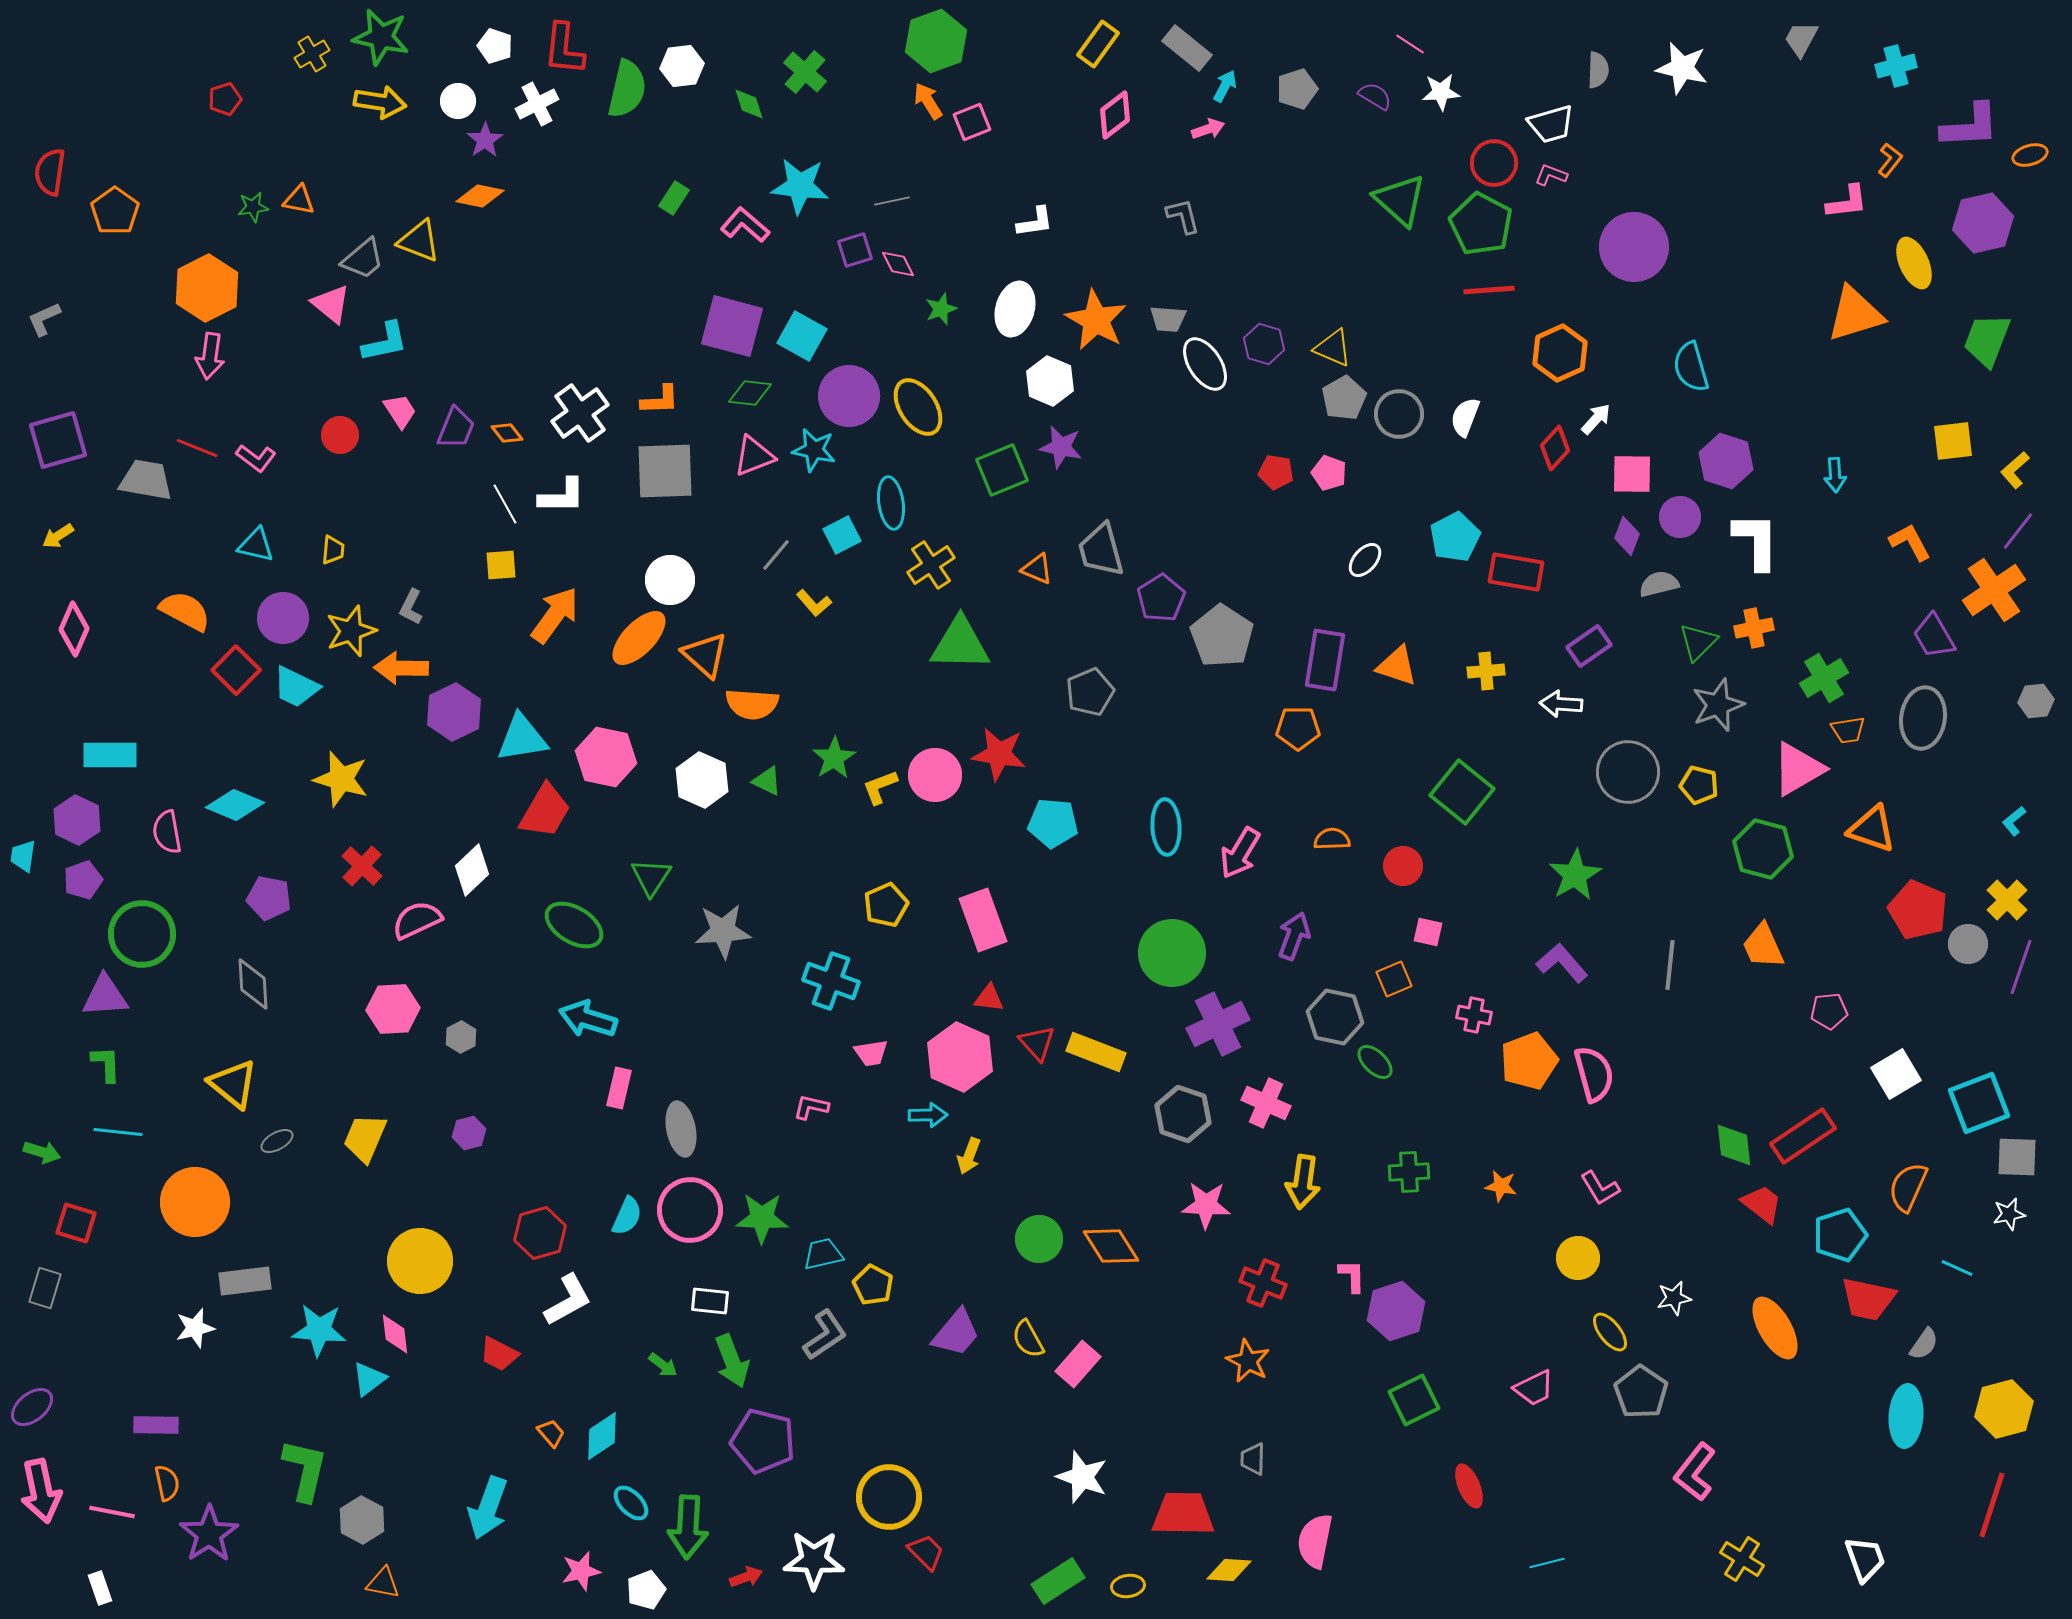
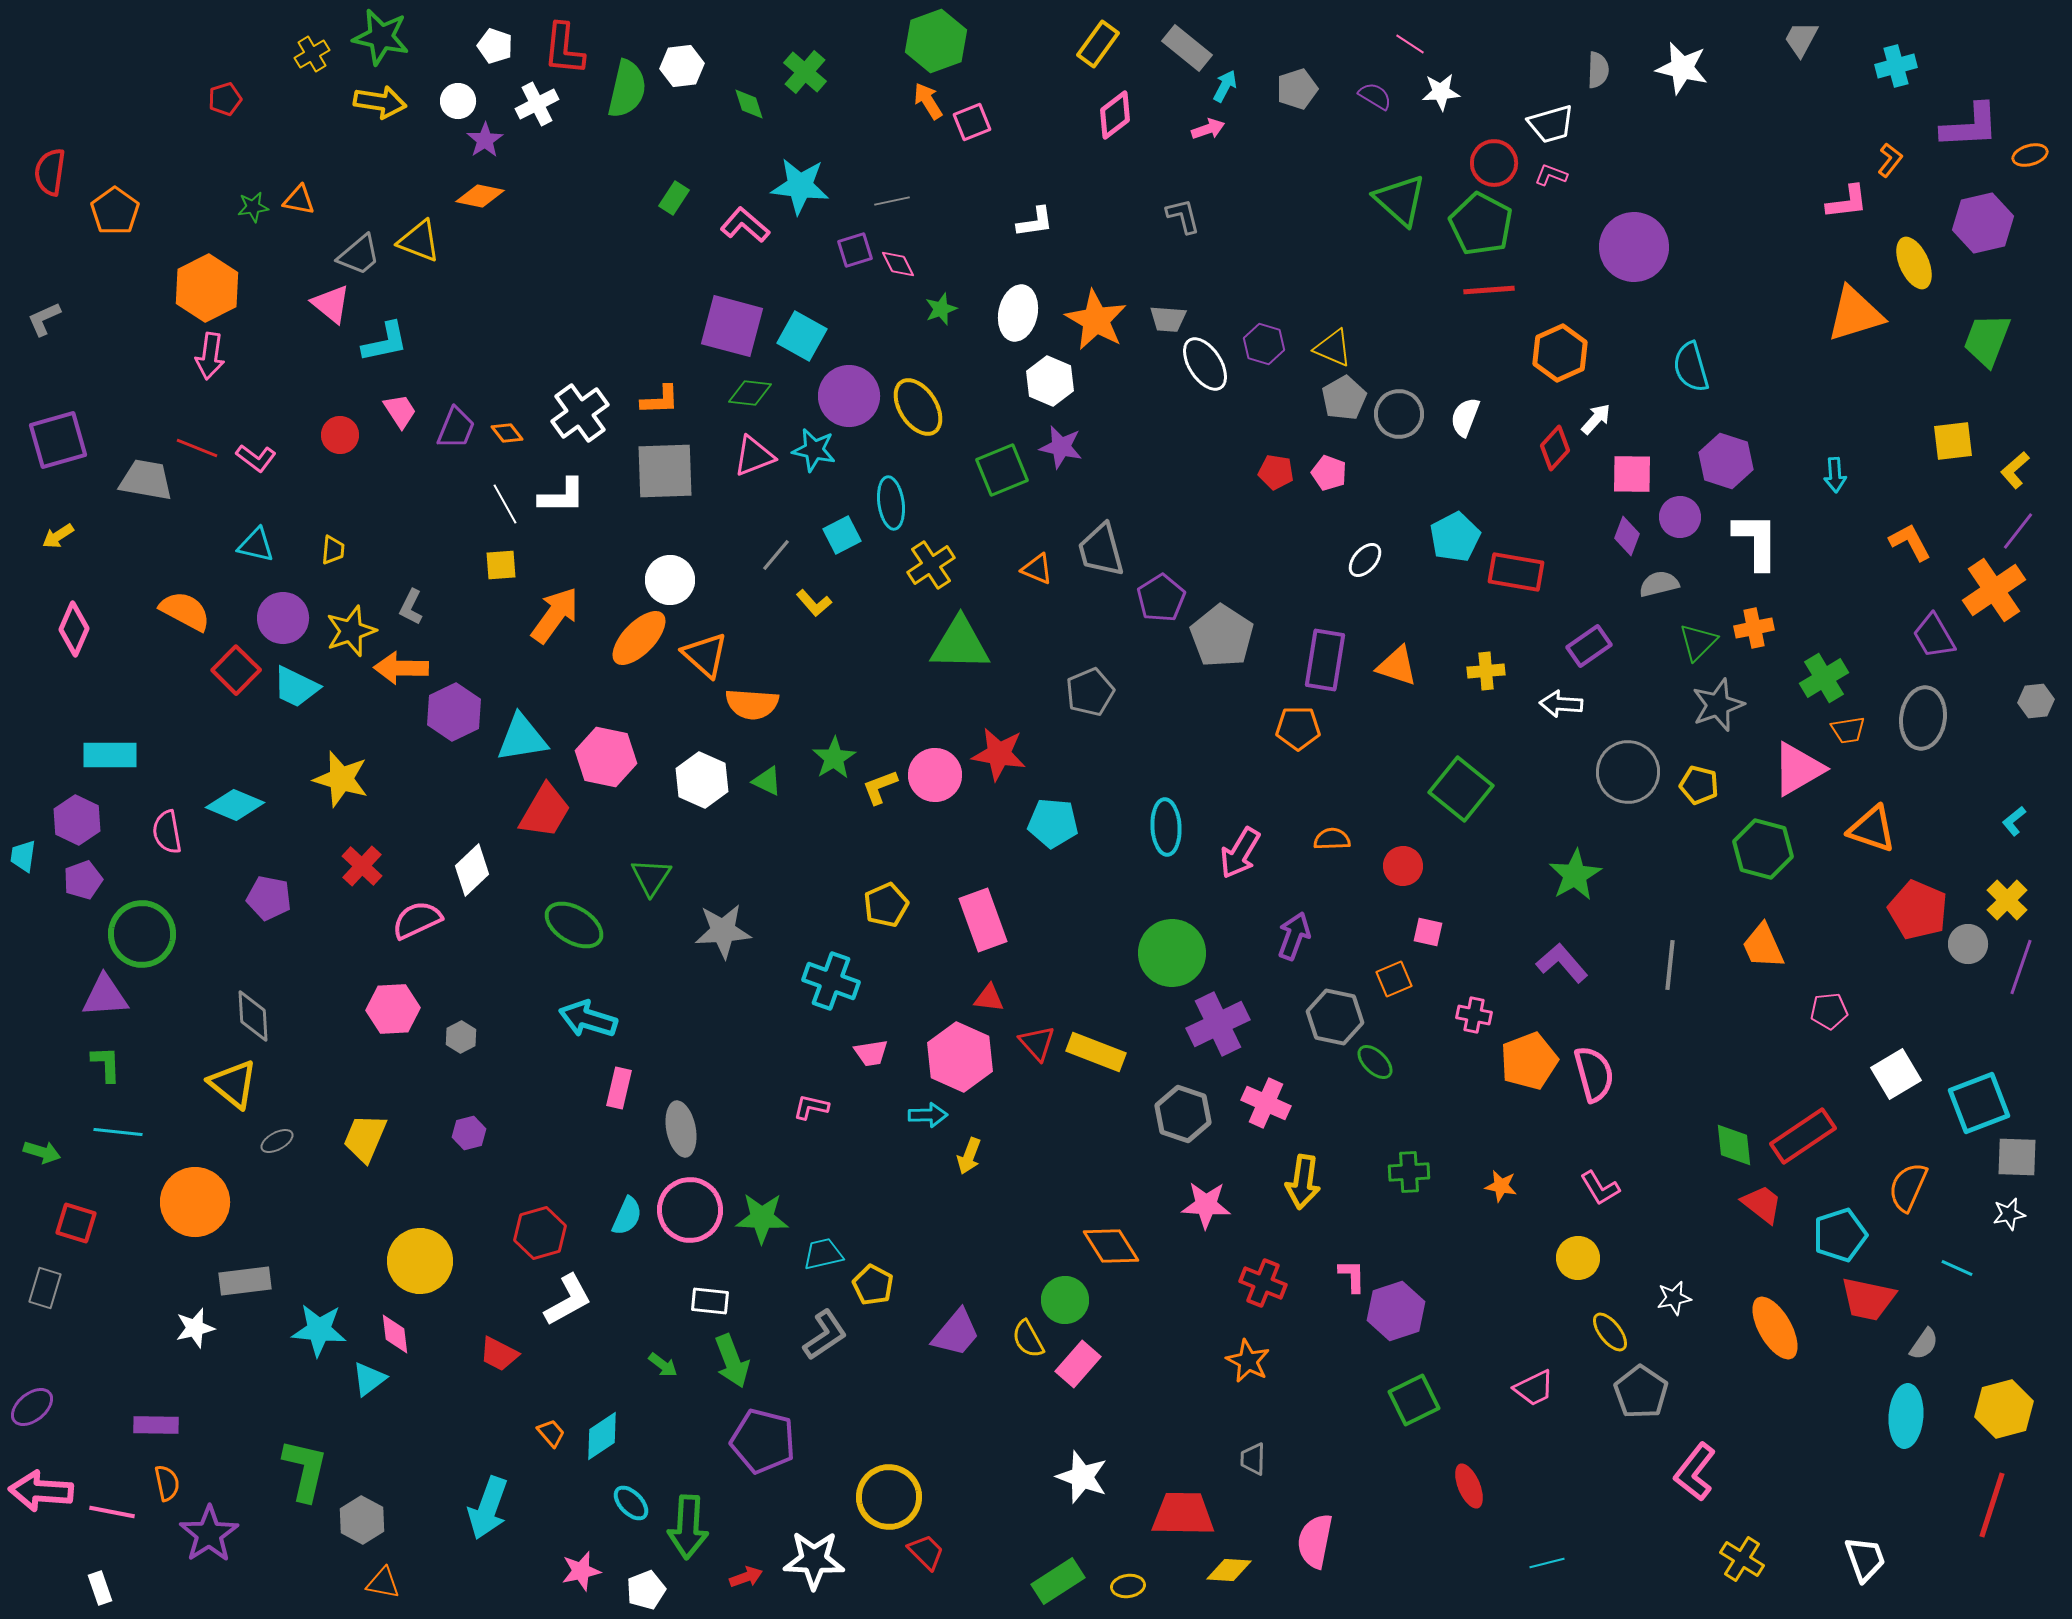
gray trapezoid at (363, 259): moved 4 px left, 4 px up
white ellipse at (1015, 309): moved 3 px right, 4 px down; rotated 4 degrees counterclockwise
green square at (1462, 792): moved 1 px left, 3 px up
gray diamond at (253, 984): moved 32 px down
green circle at (1039, 1239): moved 26 px right, 61 px down
pink arrow at (41, 1491): rotated 106 degrees clockwise
